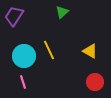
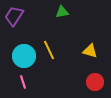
green triangle: rotated 32 degrees clockwise
yellow triangle: rotated 14 degrees counterclockwise
